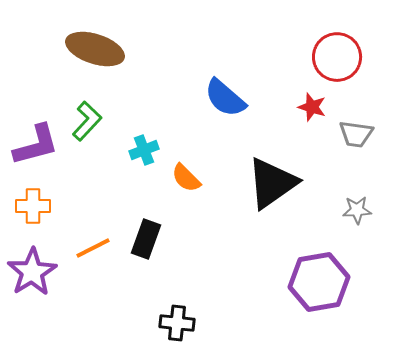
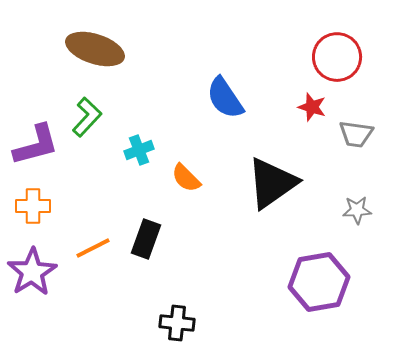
blue semicircle: rotated 15 degrees clockwise
green L-shape: moved 4 px up
cyan cross: moved 5 px left
